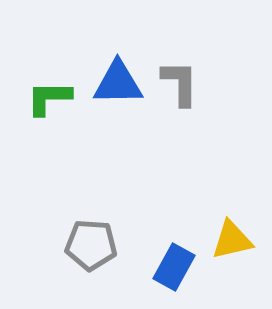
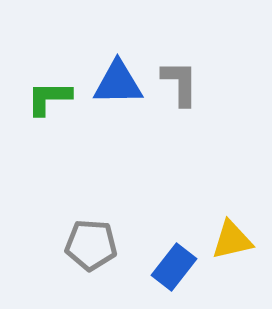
blue rectangle: rotated 9 degrees clockwise
